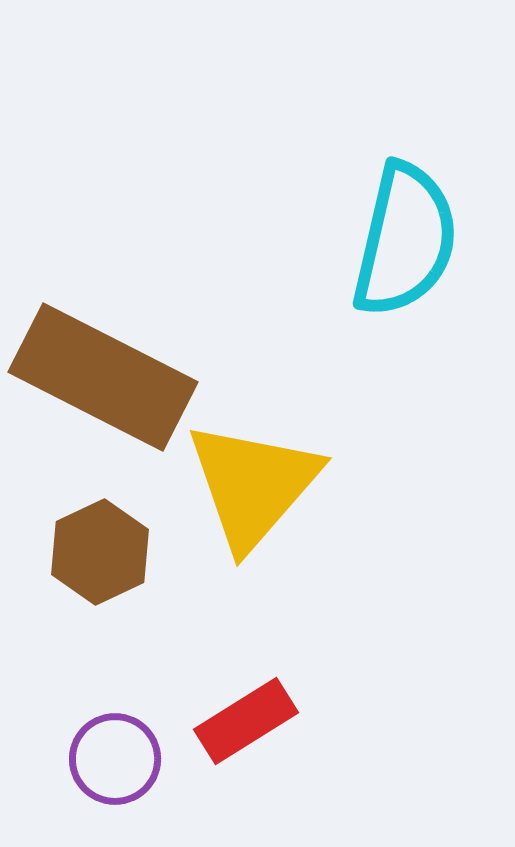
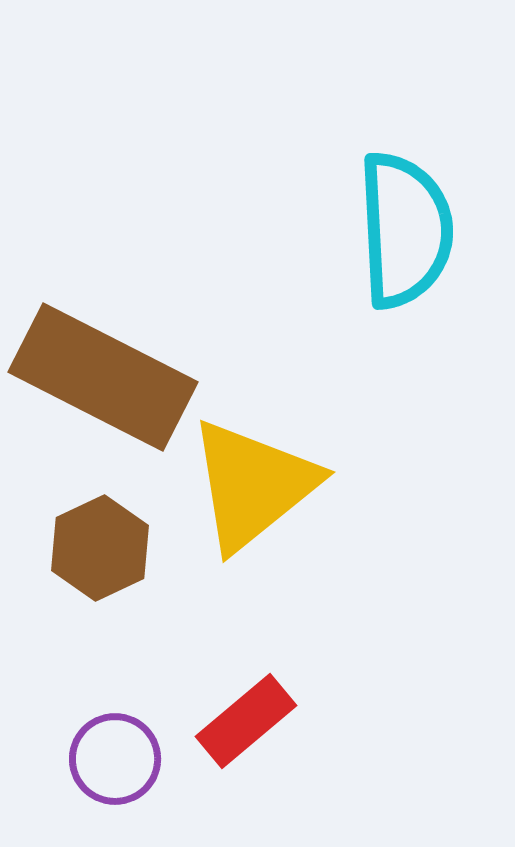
cyan semicircle: moved 10 px up; rotated 16 degrees counterclockwise
yellow triangle: rotated 10 degrees clockwise
brown hexagon: moved 4 px up
red rectangle: rotated 8 degrees counterclockwise
